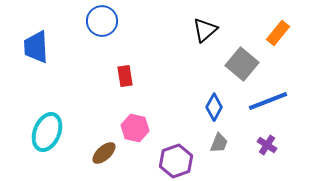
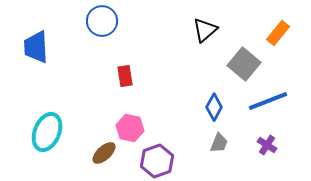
gray square: moved 2 px right
pink hexagon: moved 5 px left
purple hexagon: moved 19 px left
